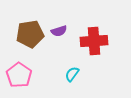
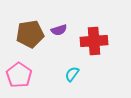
purple semicircle: moved 1 px up
